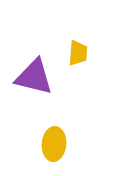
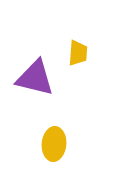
purple triangle: moved 1 px right, 1 px down
